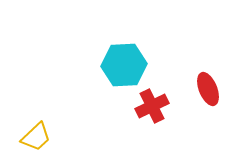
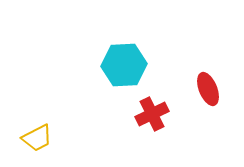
red cross: moved 8 px down
yellow trapezoid: moved 1 px right, 1 px down; rotated 16 degrees clockwise
